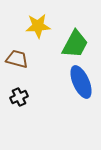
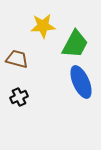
yellow star: moved 5 px right
